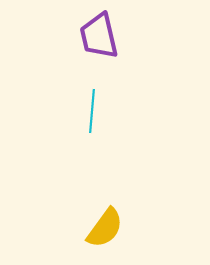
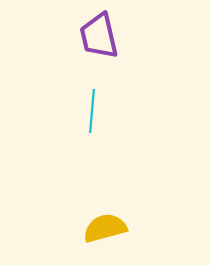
yellow semicircle: rotated 141 degrees counterclockwise
